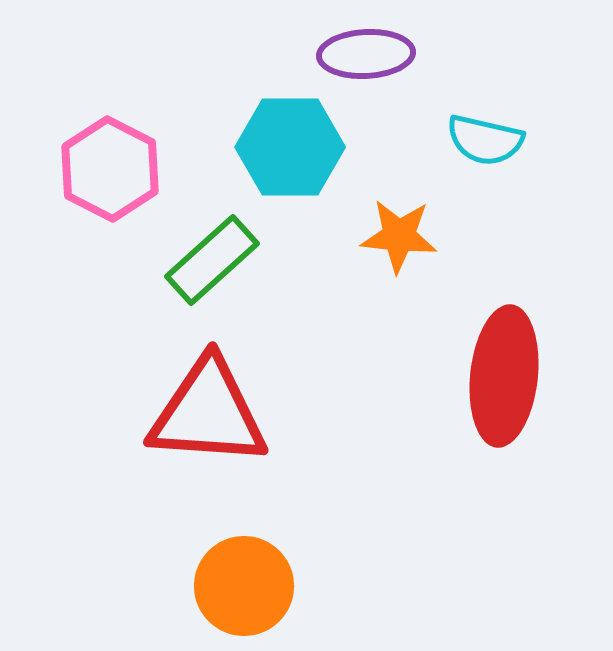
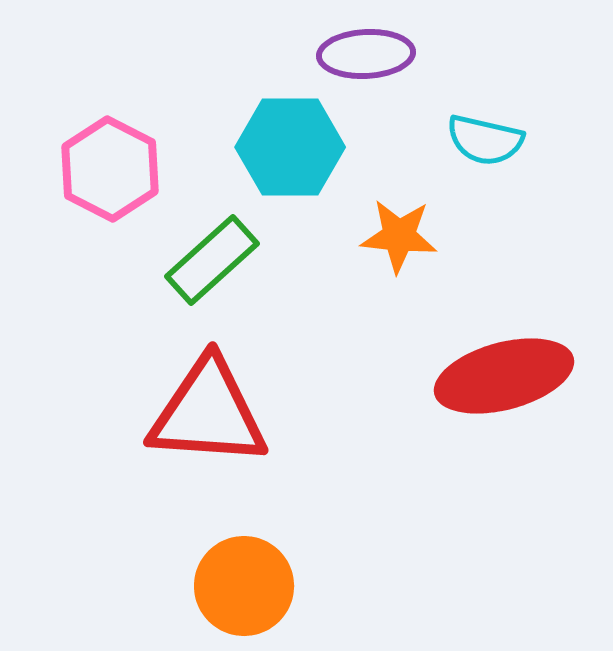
red ellipse: rotated 69 degrees clockwise
